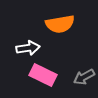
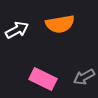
white arrow: moved 11 px left, 18 px up; rotated 20 degrees counterclockwise
pink rectangle: moved 4 px down
